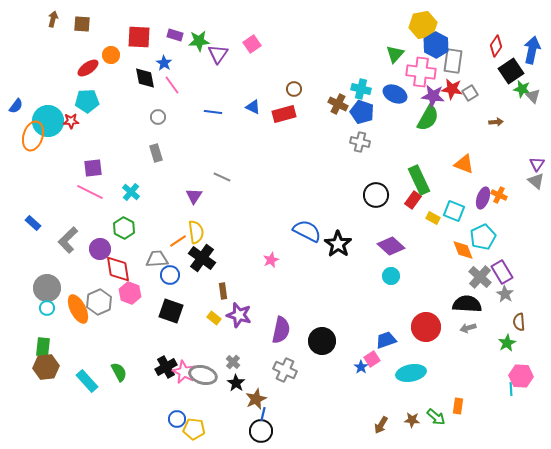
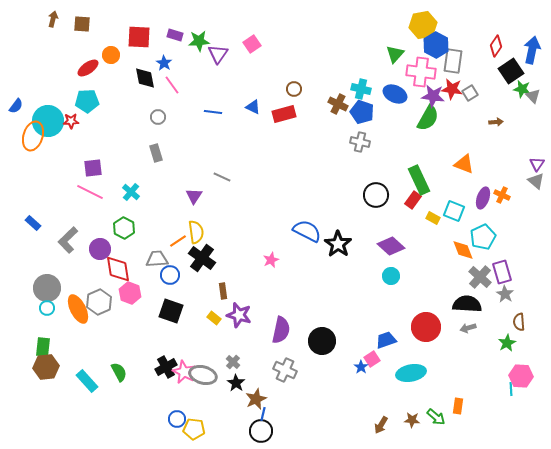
orange cross at (499, 195): moved 3 px right
purple rectangle at (502, 272): rotated 15 degrees clockwise
